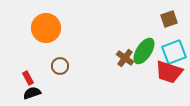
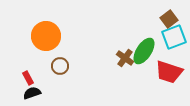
brown square: rotated 18 degrees counterclockwise
orange circle: moved 8 px down
cyan square: moved 15 px up
